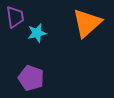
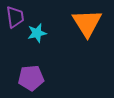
orange triangle: rotated 20 degrees counterclockwise
purple pentagon: rotated 25 degrees counterclockwise
